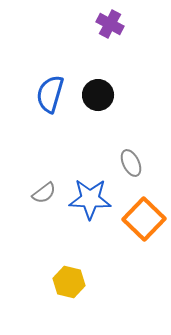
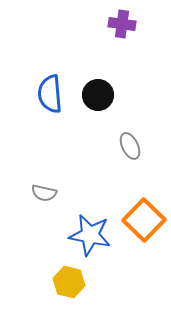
purple cross: moved 12 px right; rotated 20 degrees counterclockwise
blue semicircle: rotated 21 degrees counterclockwise
gray ellipse: moved 1 px left, 17 px up
gray semicircle: rotated 50 degrees clockwise
blue star: moved 36 px down; rotated 9 degrees clockwise
orange square: moved 1 px down
